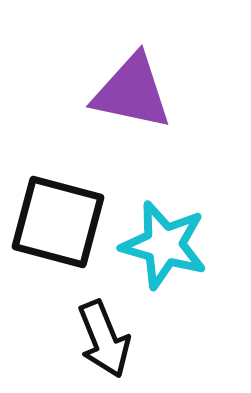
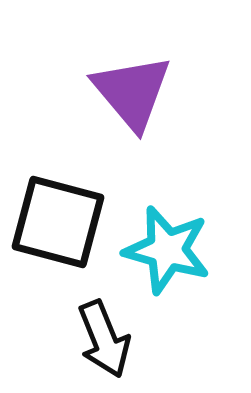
purple triangle: rotated 38 degrees clockwise
cyan star: moved 3 px right, 5 px down
